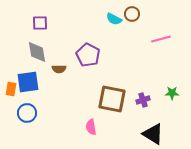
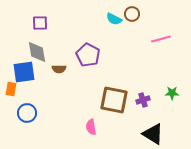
blue square: moved 4 px left, 10 px up
brown square: moved 2 px right, 1 px down
